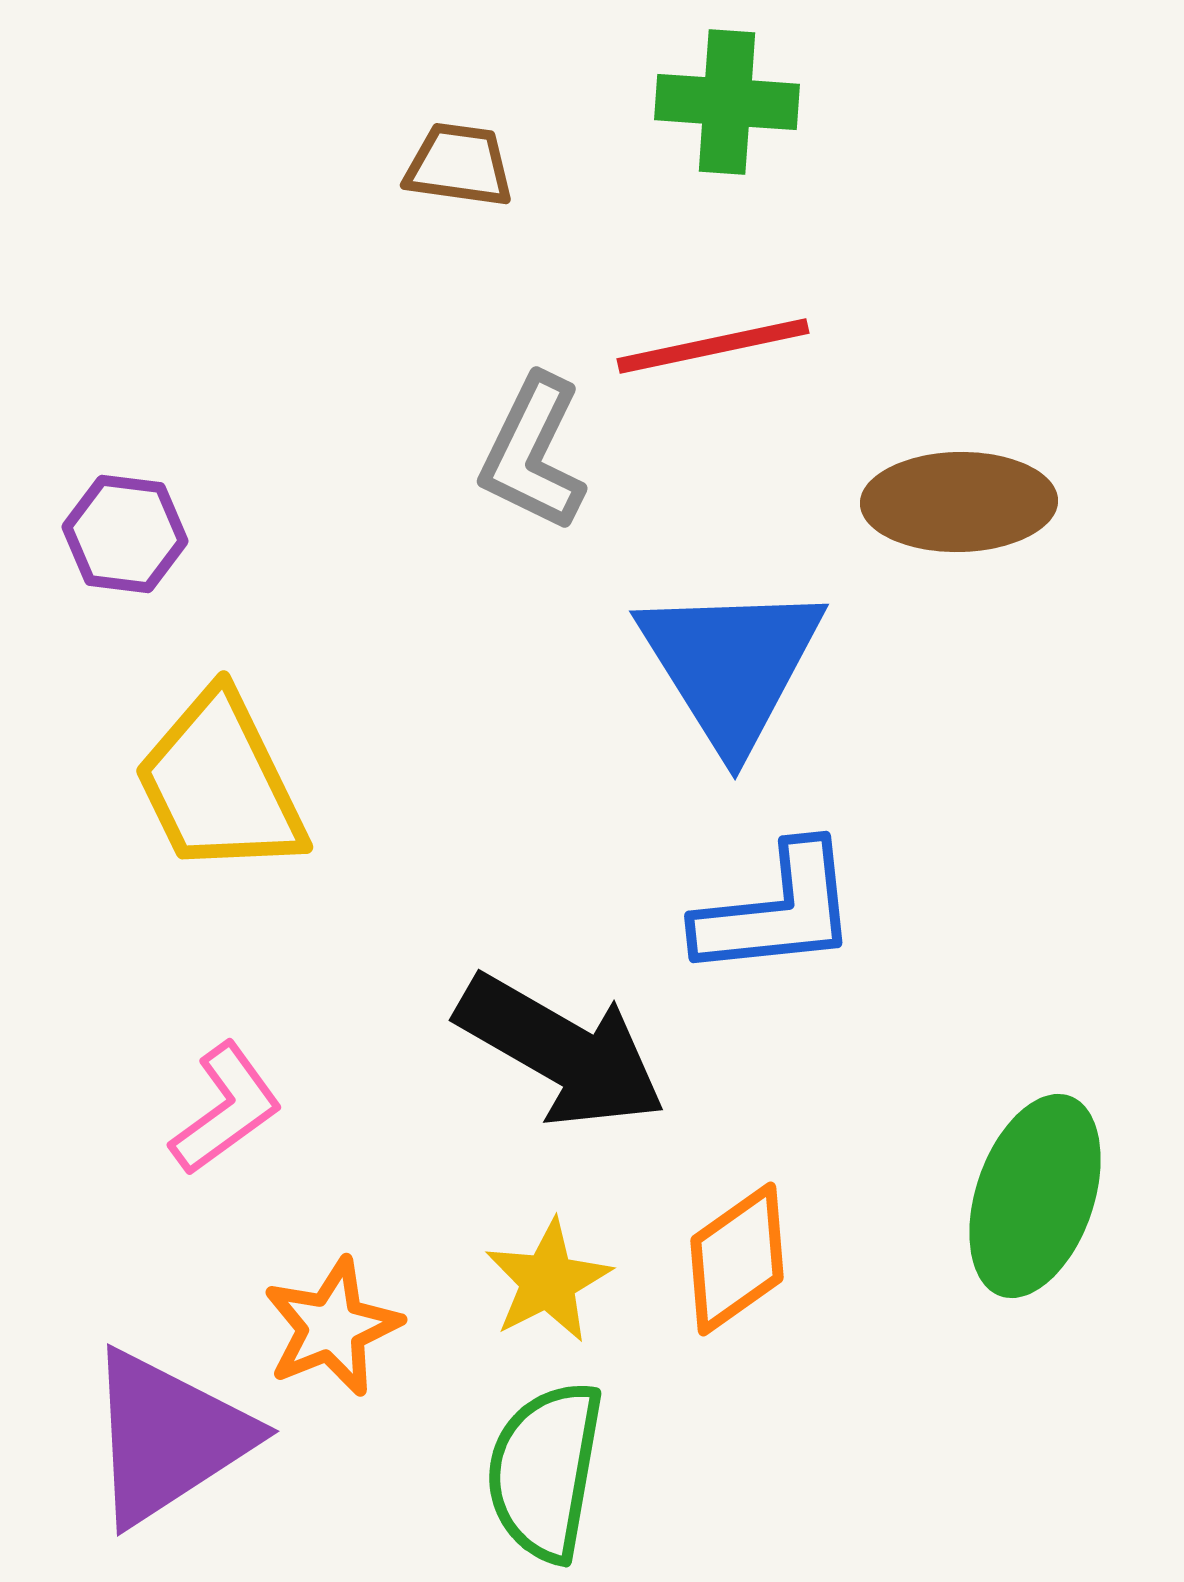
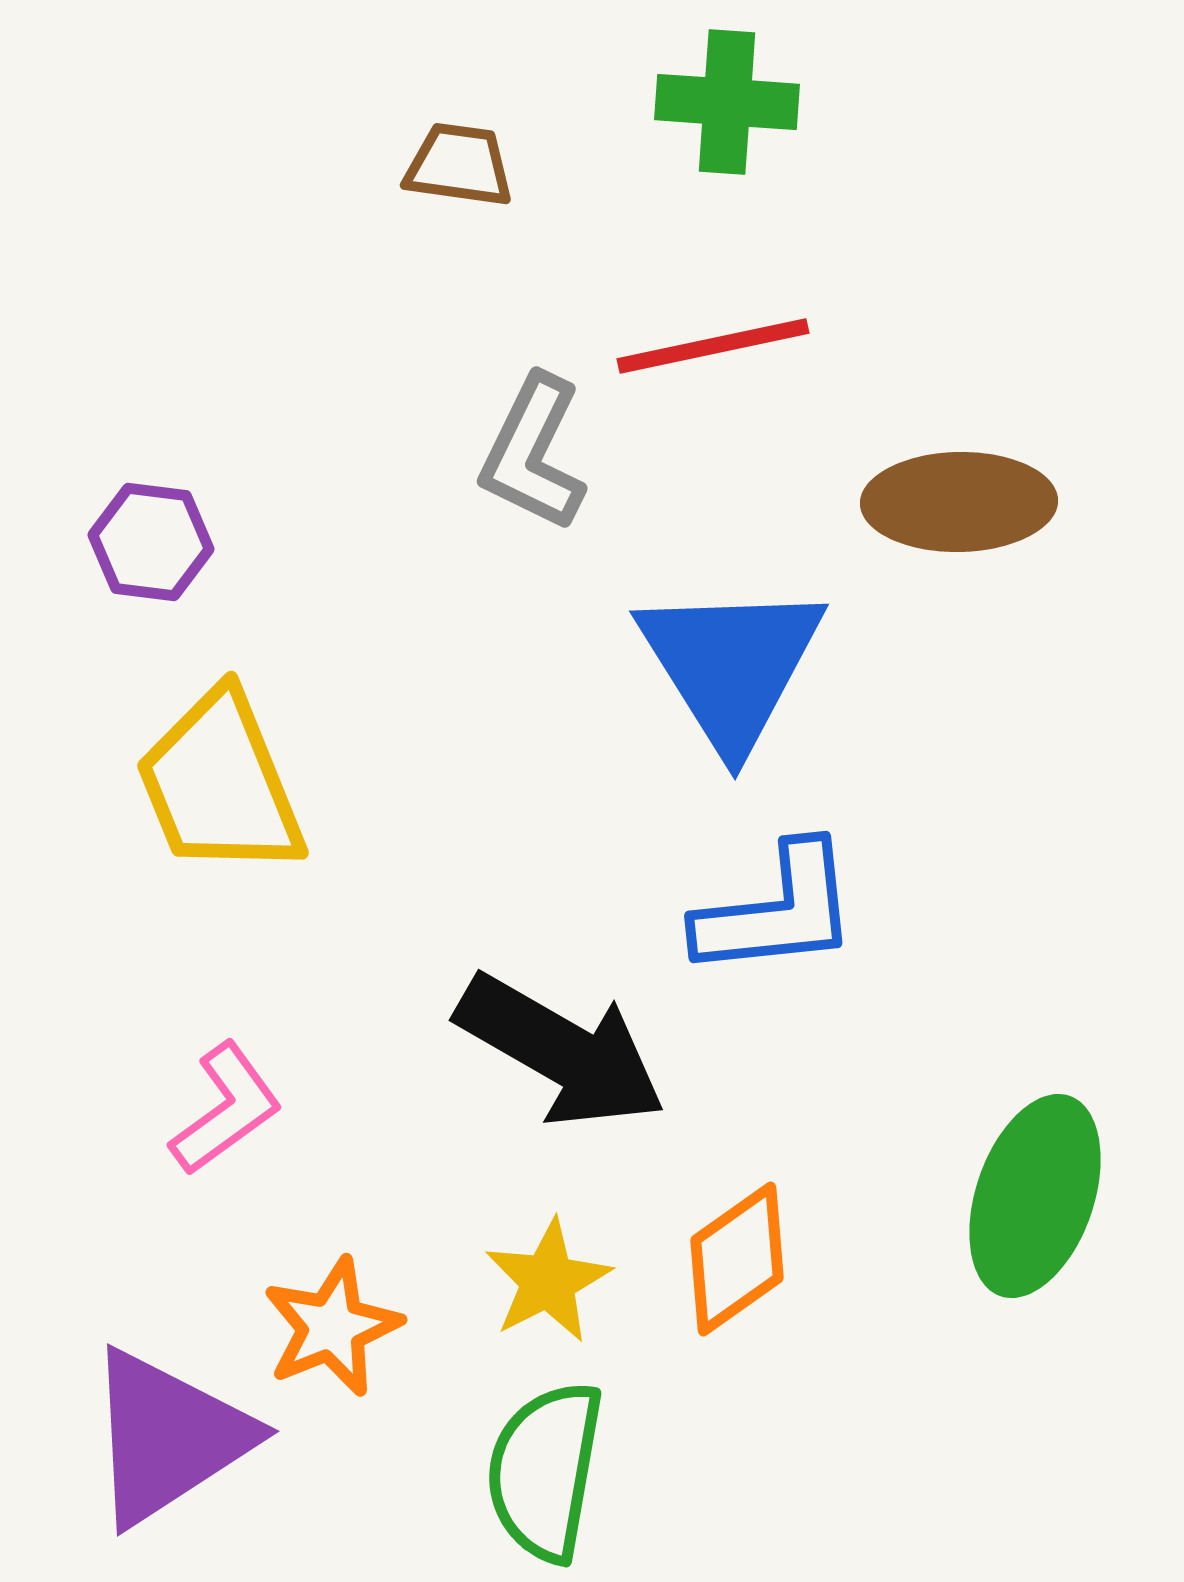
purple hexagon: moved 26 px right, 8 px down
yellow trapezoid: rotated 4 degrees clockwise
